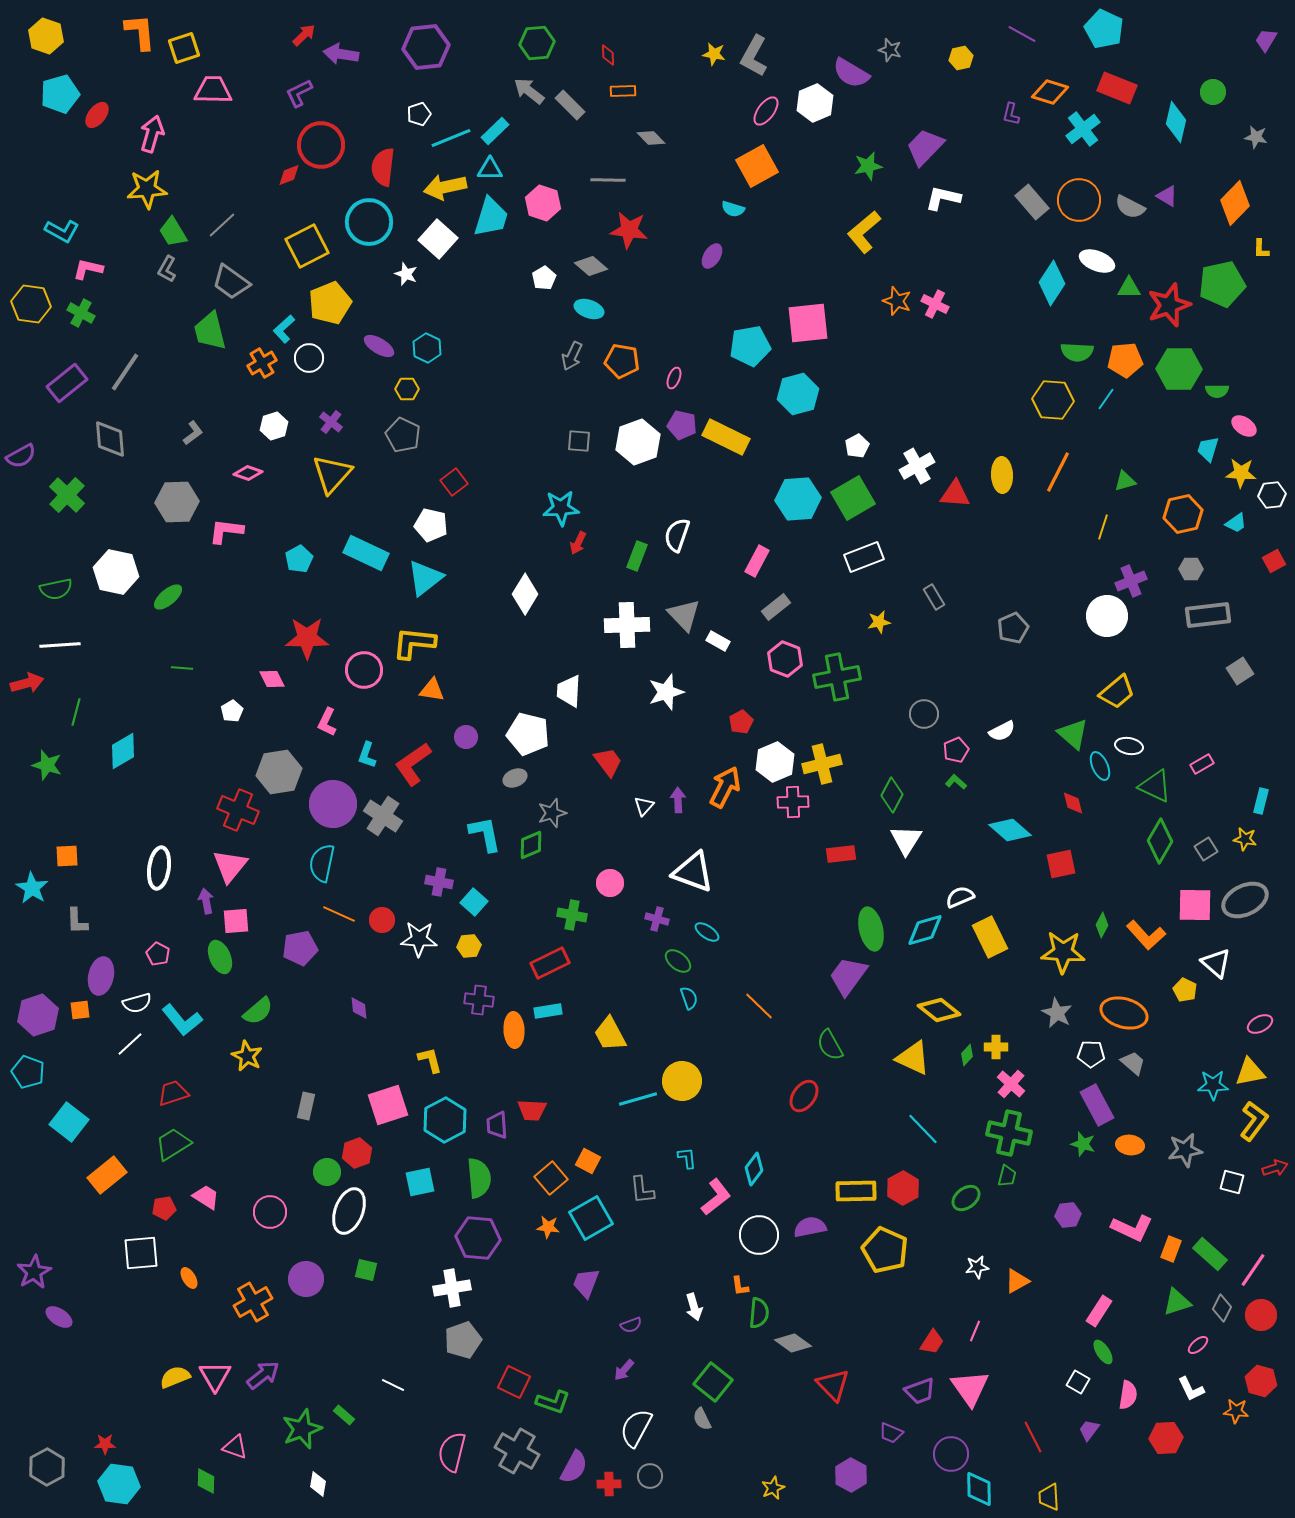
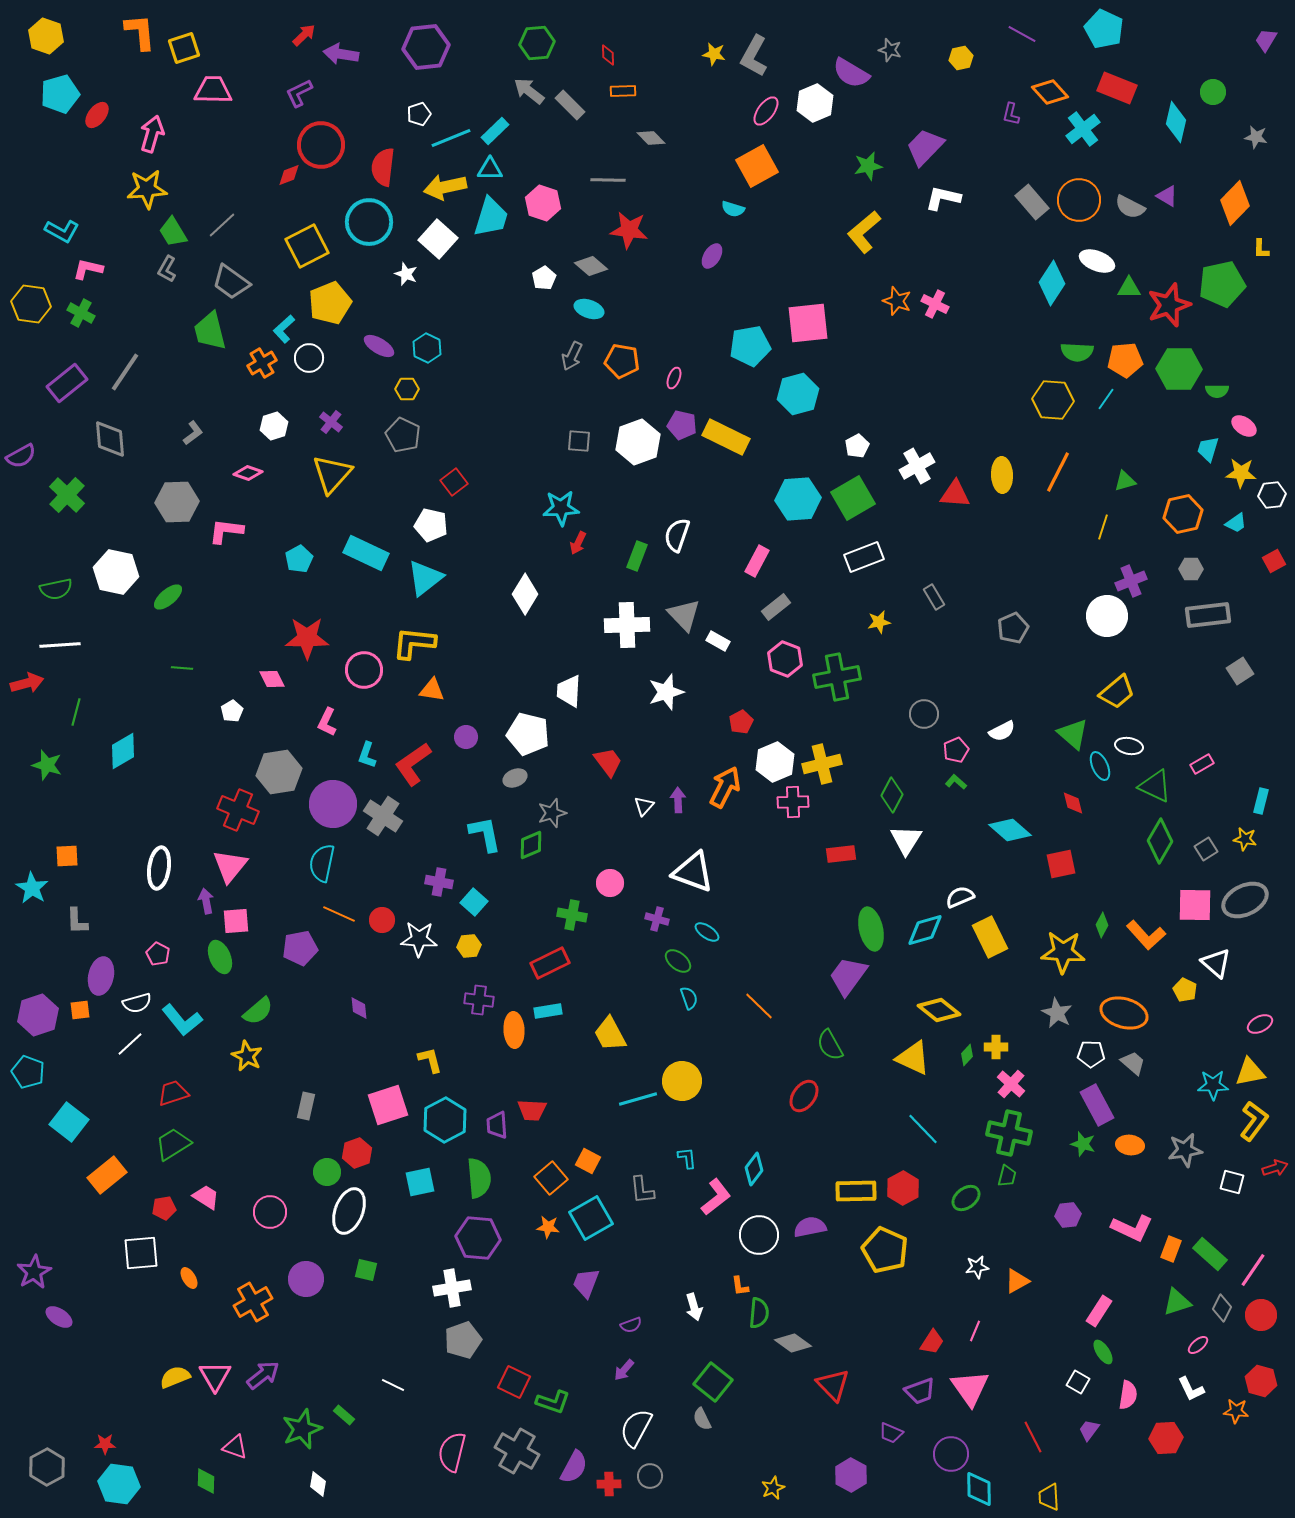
orange diamond at (1050, 92): rotated 30 degrees clockwise
